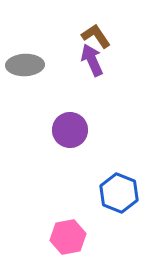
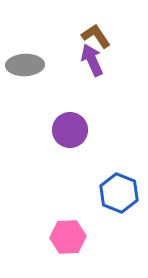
pink hexagon: rotated 8 degrees clockwise
